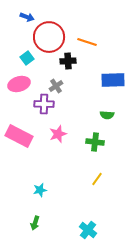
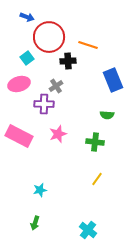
orange line: moved 1 px right, 3 px down
blue rectangle: rotated 70 degrees clockwise
